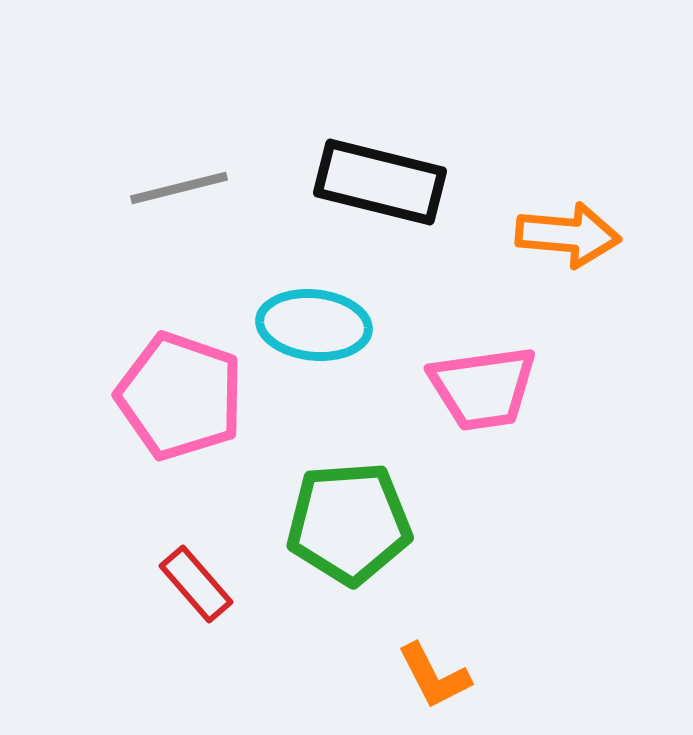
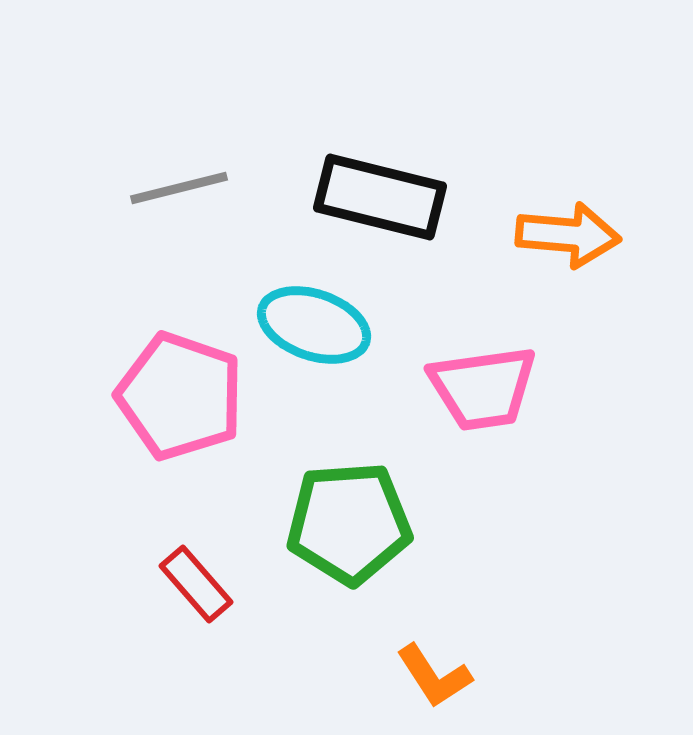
black rectangle: moved 15 px down
cyan ellipse: rotated 13 degrees clockwise
orange L-shape: rotated 6 degrees counterclockwise
